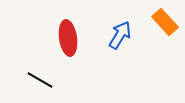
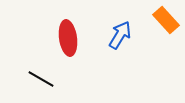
orange rectangle: moved 1 px right, 2 px up
black line: moved 1 px right, 1 px up
